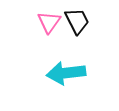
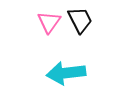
black trapezoid: moved 3 px right, 1 px up
